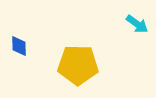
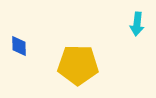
cyan arrow: rotated 60 degrees clockwise
